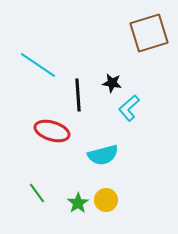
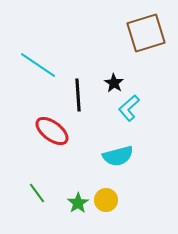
brown square: moved 3 px left
black star: moved 2 px right; rotated 24 degrees clockwise
red ellipse: rotated 20 degrees clockwise
cyan semicircle: moved 15 px right, 1 px down
